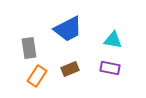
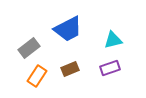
cyan triangle: rotated 24 degrees counterclockwise
gray rectangle: rotated 60 degrees clockwise
purple rectangle: rotated 30 degrees counterclockwise
